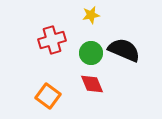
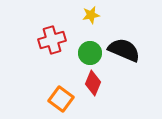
green circle: moved 1 px left
red diamond: moved 1 px right, 1 px up; rotated 45 degrees clockwise
orange square: moved 13 px right, 3 px down
